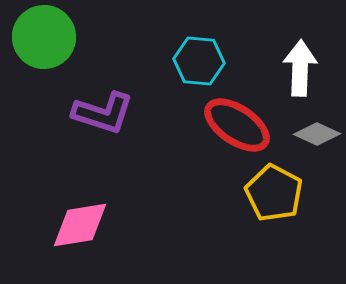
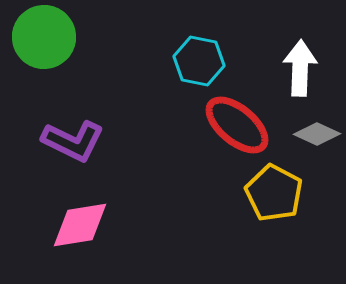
cyan hexagon: rotated 6 degrees clockwise
purple L-shape: moved 30 px left, 28 px down; rotated 8 degrees clockwise
red ellipse: rotated 6 degrees clockwise
